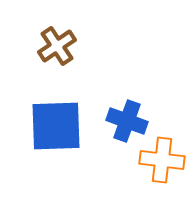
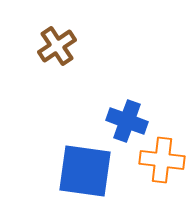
blue square: moved 29 px right, 45 px down; rotated 10 degrees clockwise
